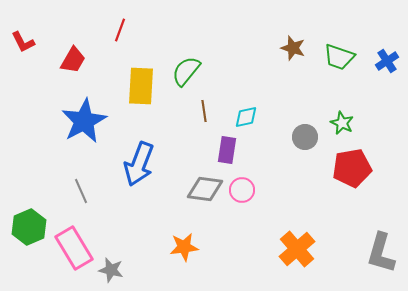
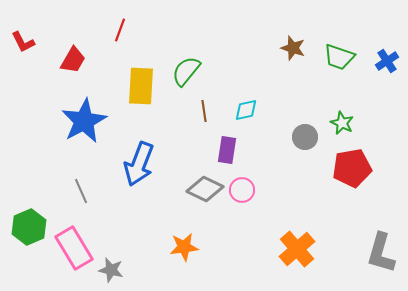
cyan diamond: moved 7 px up
gray diamond: rotated 18 degrees clockwise
